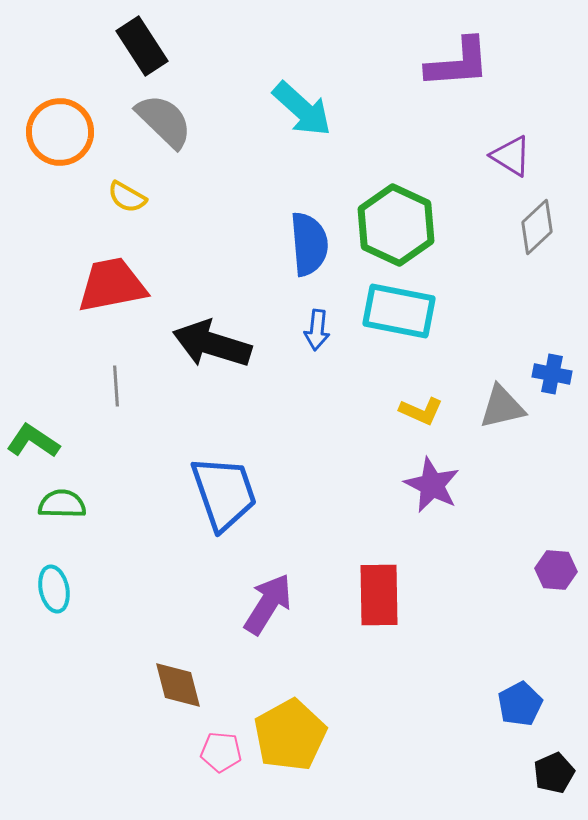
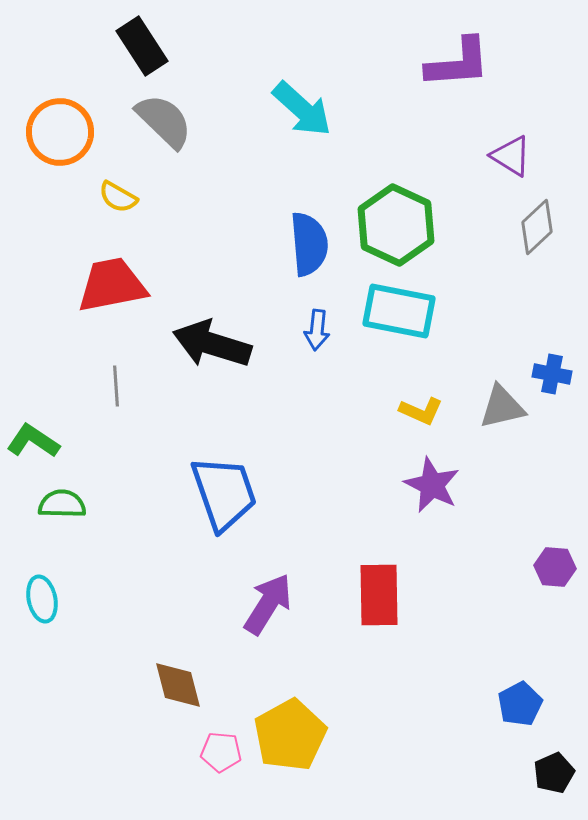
yellow semicircle: moved 9 px left
purple hexagon: moved 1 px left, 3 px up
cyan ellipse: moved 12 px left, 10 px down
